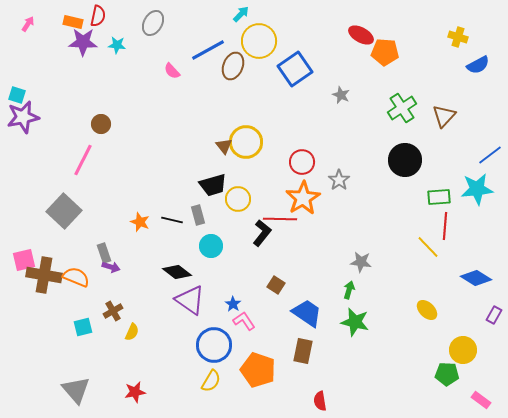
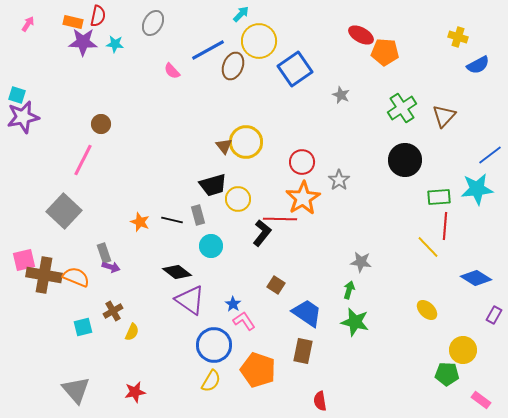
cyan star at (117, 45): moved 2 px left, 1 px up
